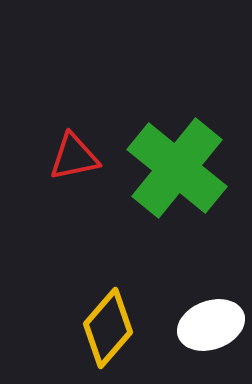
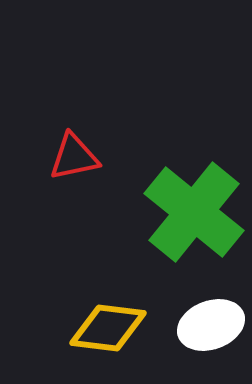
green cross: moved 17 px right, 44 px down
yellow diamond: rotated 56 degrees clockwise
